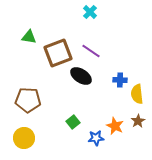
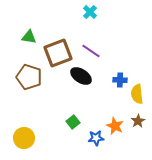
brown pentagon: moved 1 px right, 23 px up; rotated 15 degrees clockwise
